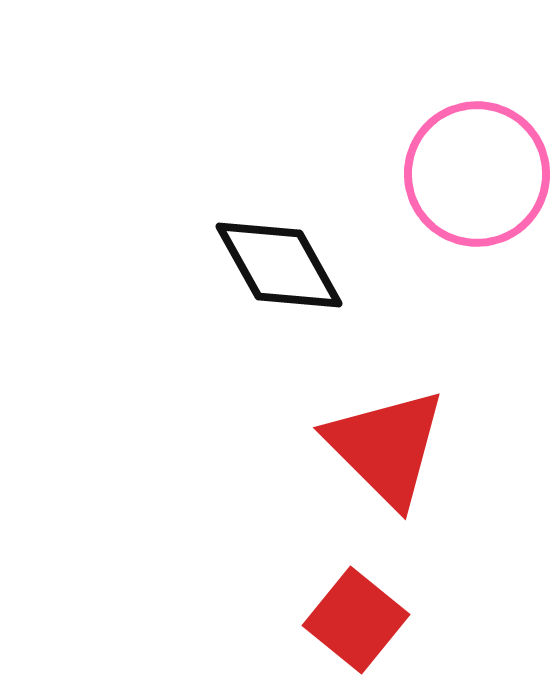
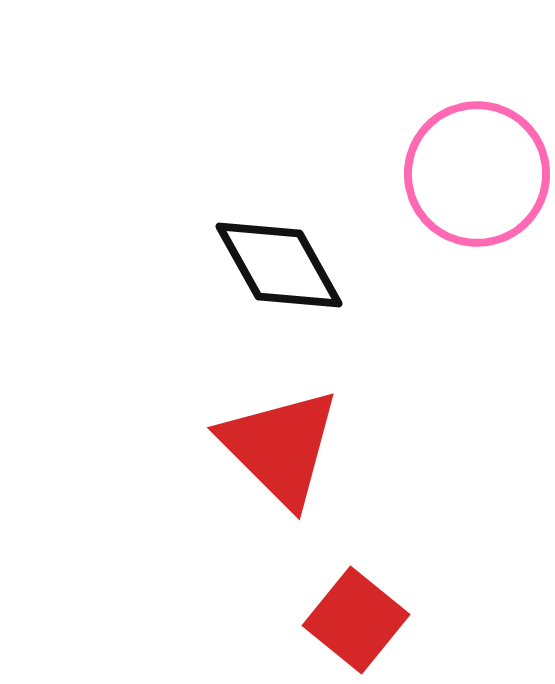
red triangle: moved 106 px left
